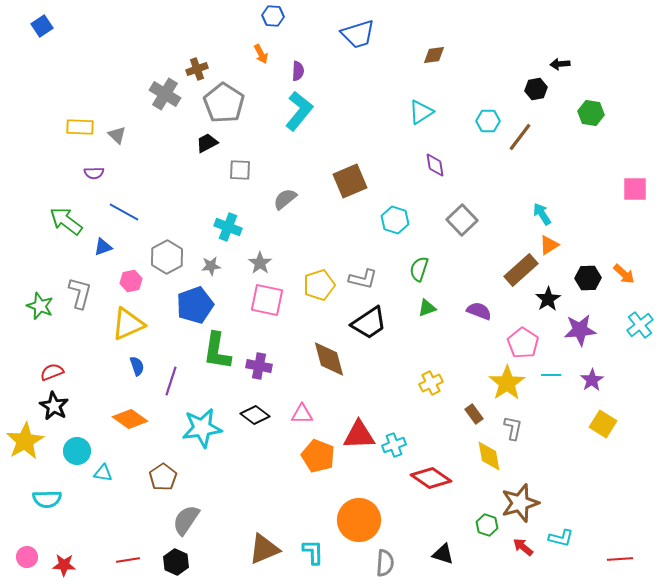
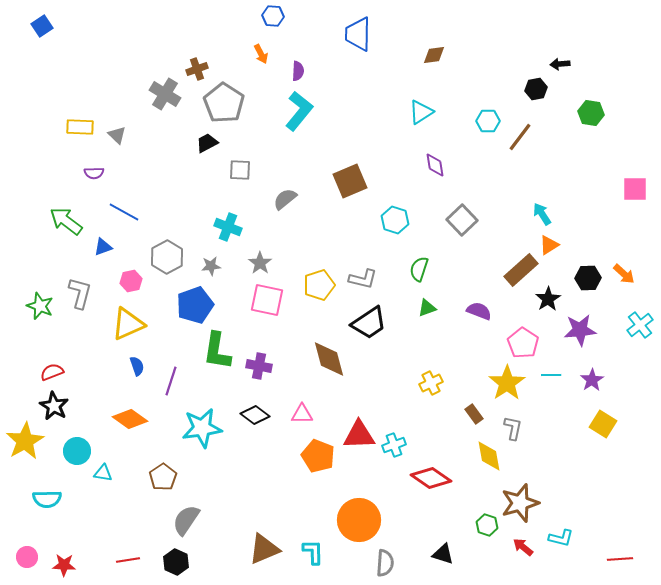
blue trapezoid at (358, 34): rotated 108 degrees clockwise
